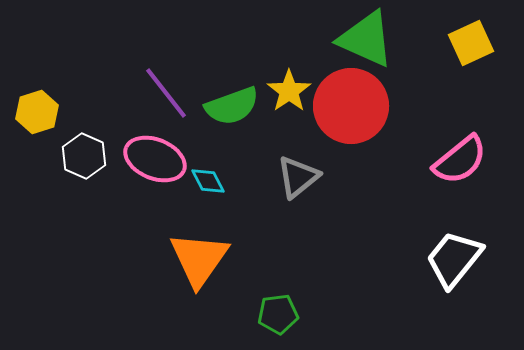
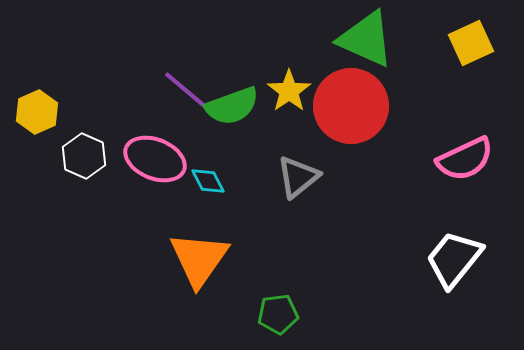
purple line: moved 23 px right; rotated 12 degrees counterclockwise
yellow hexagon: rotated 6 degrees counterclockwise
pink semicircle: moved 5 px right, 1 px up; rotated 14 degrees clockwise
